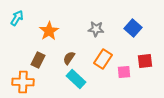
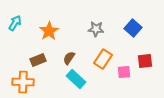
cyan arrow: moved 2 px left, 5 px down
brown rectangle: rotated 42 degrees clockwise
